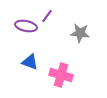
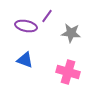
gray star: moved 9 px left
blue triangle: moved 5 px left, 2 px up
pink cross: moved 7 px right, 3 px up
